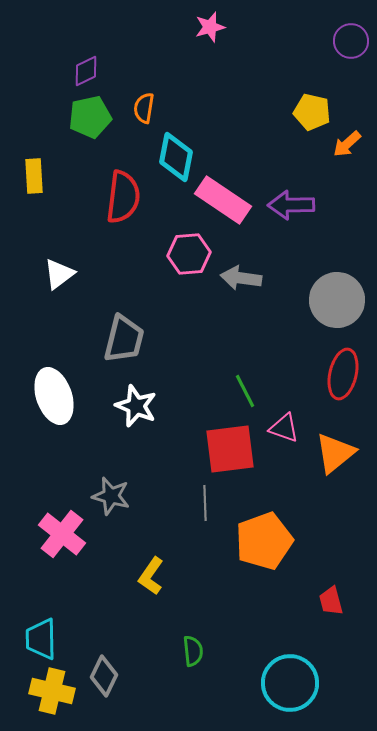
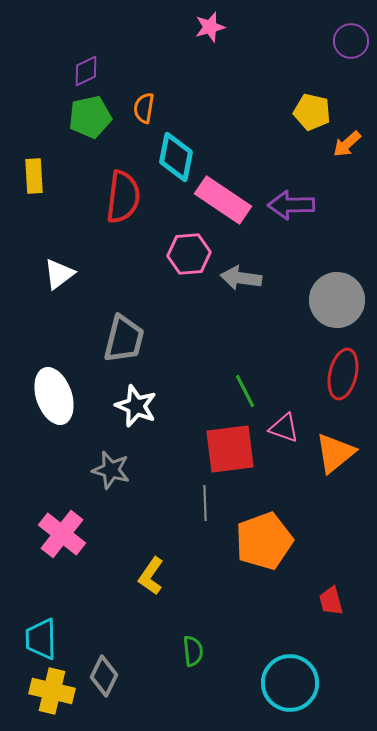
gray star: moved 26 px up
